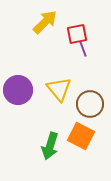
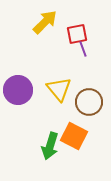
brown circle: moved 1 px left, 2 px up
orange square: moved 7 px left
